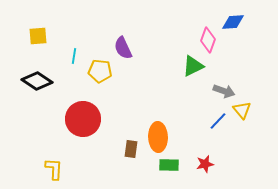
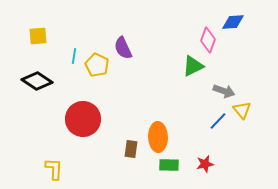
yellow pentagon: moved 3 px left, 6 px up; rotated 20 degrees clockwise
